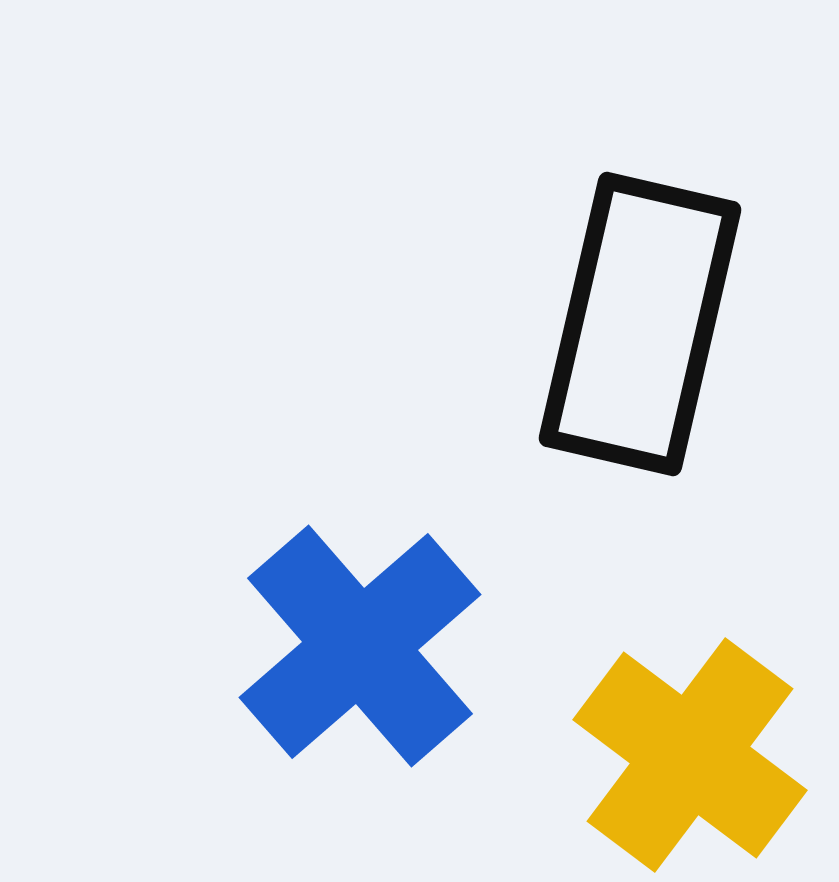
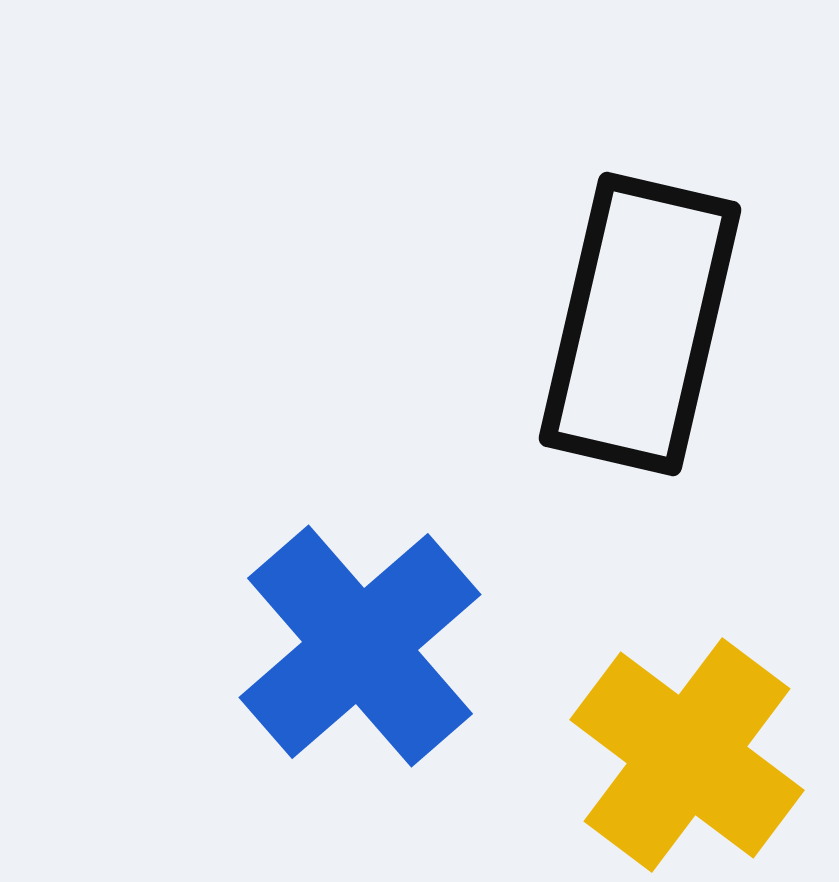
yellow cross: moved 3 px left
